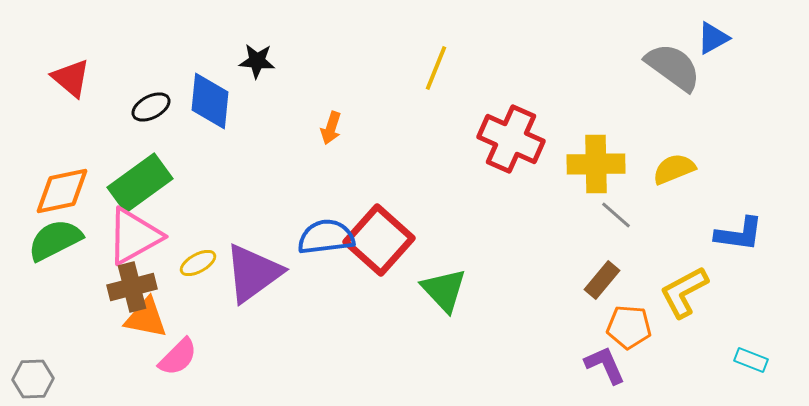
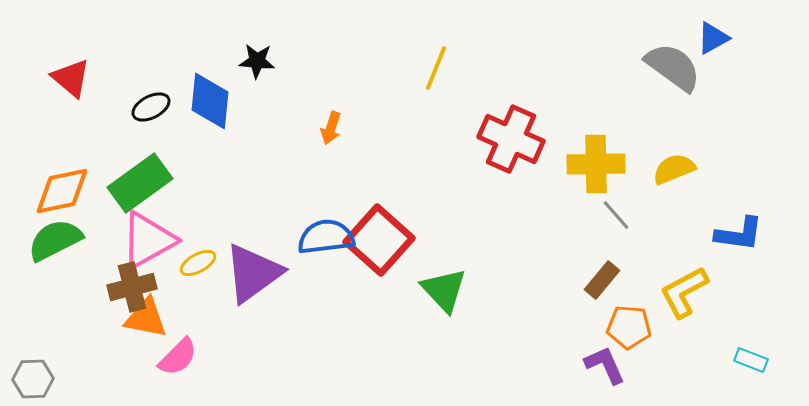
gray line: rotated 8 degrees clockwise
pink triangle: moved 14 px right, 4 px down
